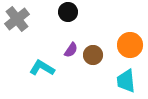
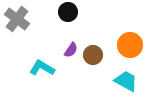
gray cross: rotated 15 degrees counterclockwise
cyan trapezoid: rotated 125 degrees clockwise
